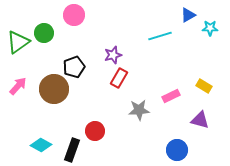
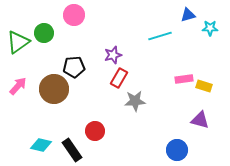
blue triangle: rotated 14 degrees clockwise
black pentagon: rotated 15 degrees clockwise
yellow rectangle: rotated 14 degrees counterclockwise
pink rectangle: moved 13 px right, 17 px up; rotated 18 degrees clockwise
gray star: moved 4 px left, 9 px up
cyan diamond: rotated 15 degrees counterclockwise
black rectangle: rotated 55 degrees counterclockwise
